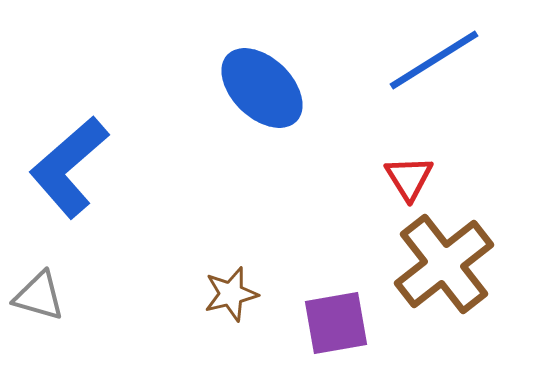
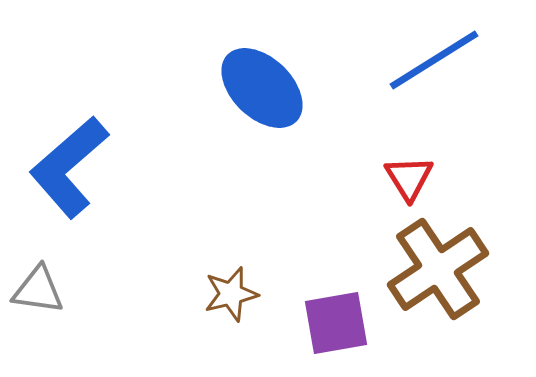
brown cross: moved 6 px left, 5 px down; rotated 4 degrees clockwise
gray triangle: moved 1 px left, 6 px up; rotated 8 degrees counterclockwise
